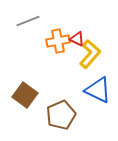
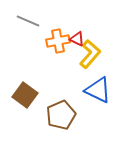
gray line: rotated 45 degrees clockwise
